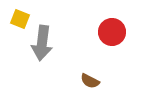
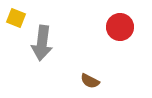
yellow square: moved 4 px left, 1 px up
red circle: moved 8 px right, 5 px up
